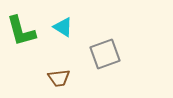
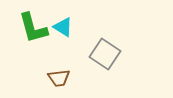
green L-shape: moved 12 px right, 3 px up
gray square: rotated 36 degrees counterclockwise
